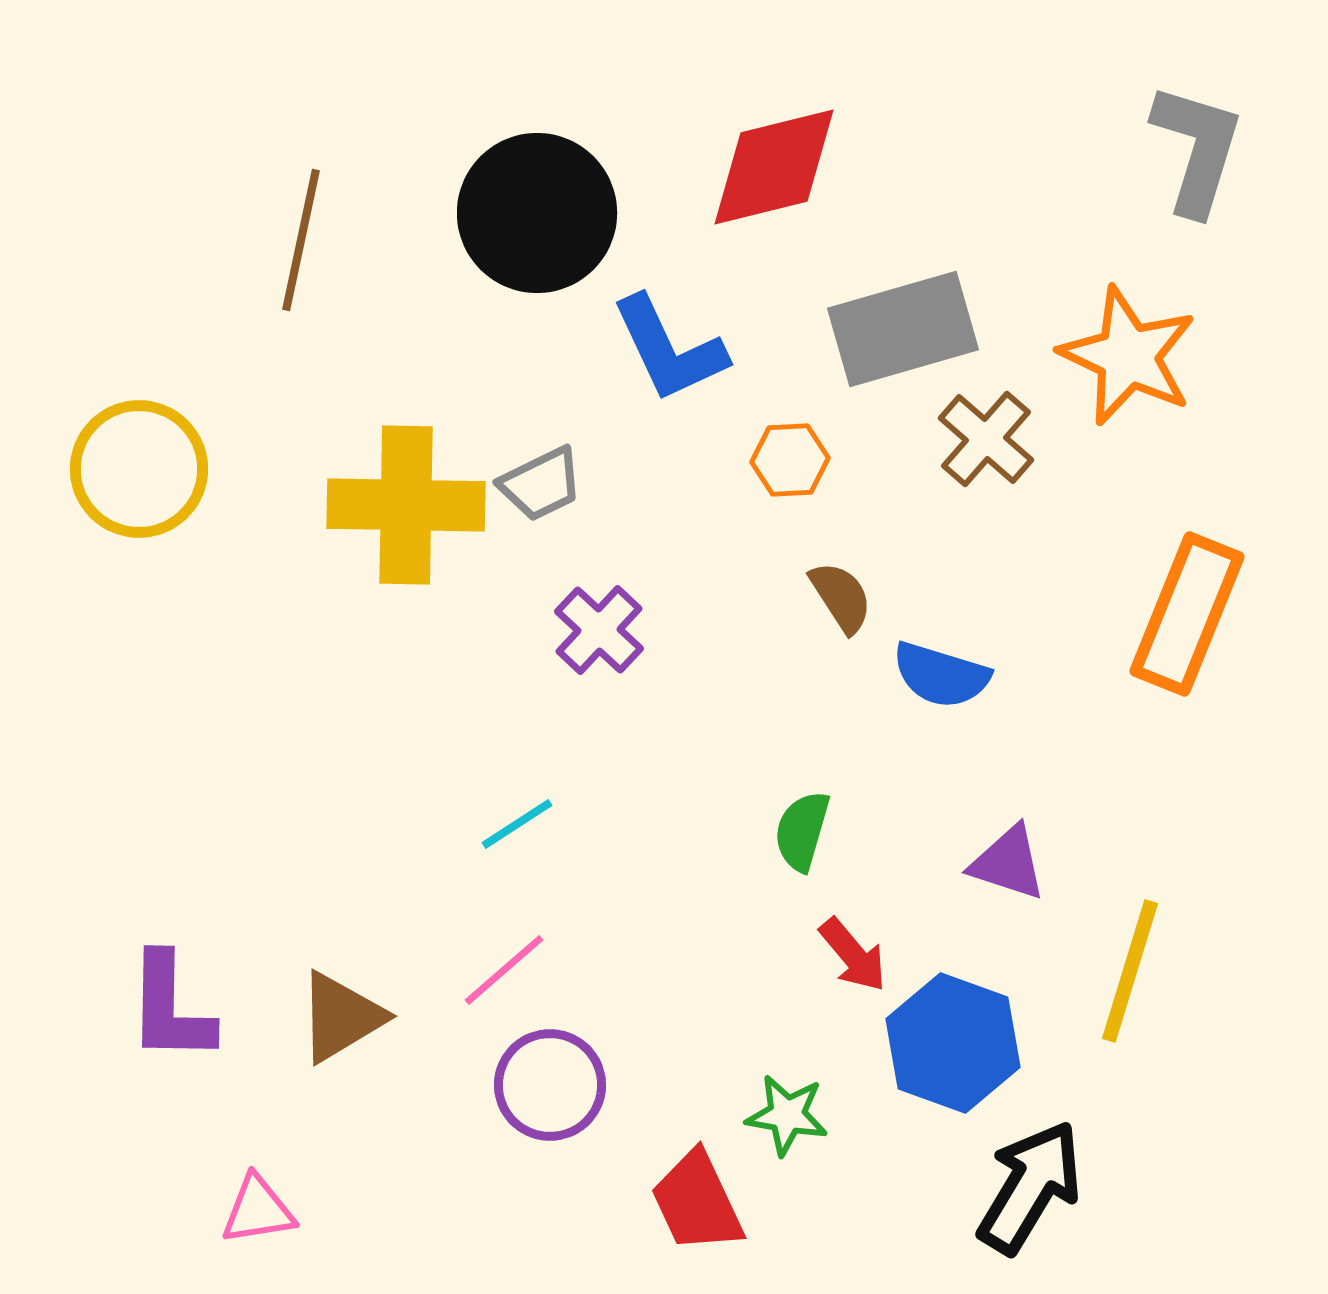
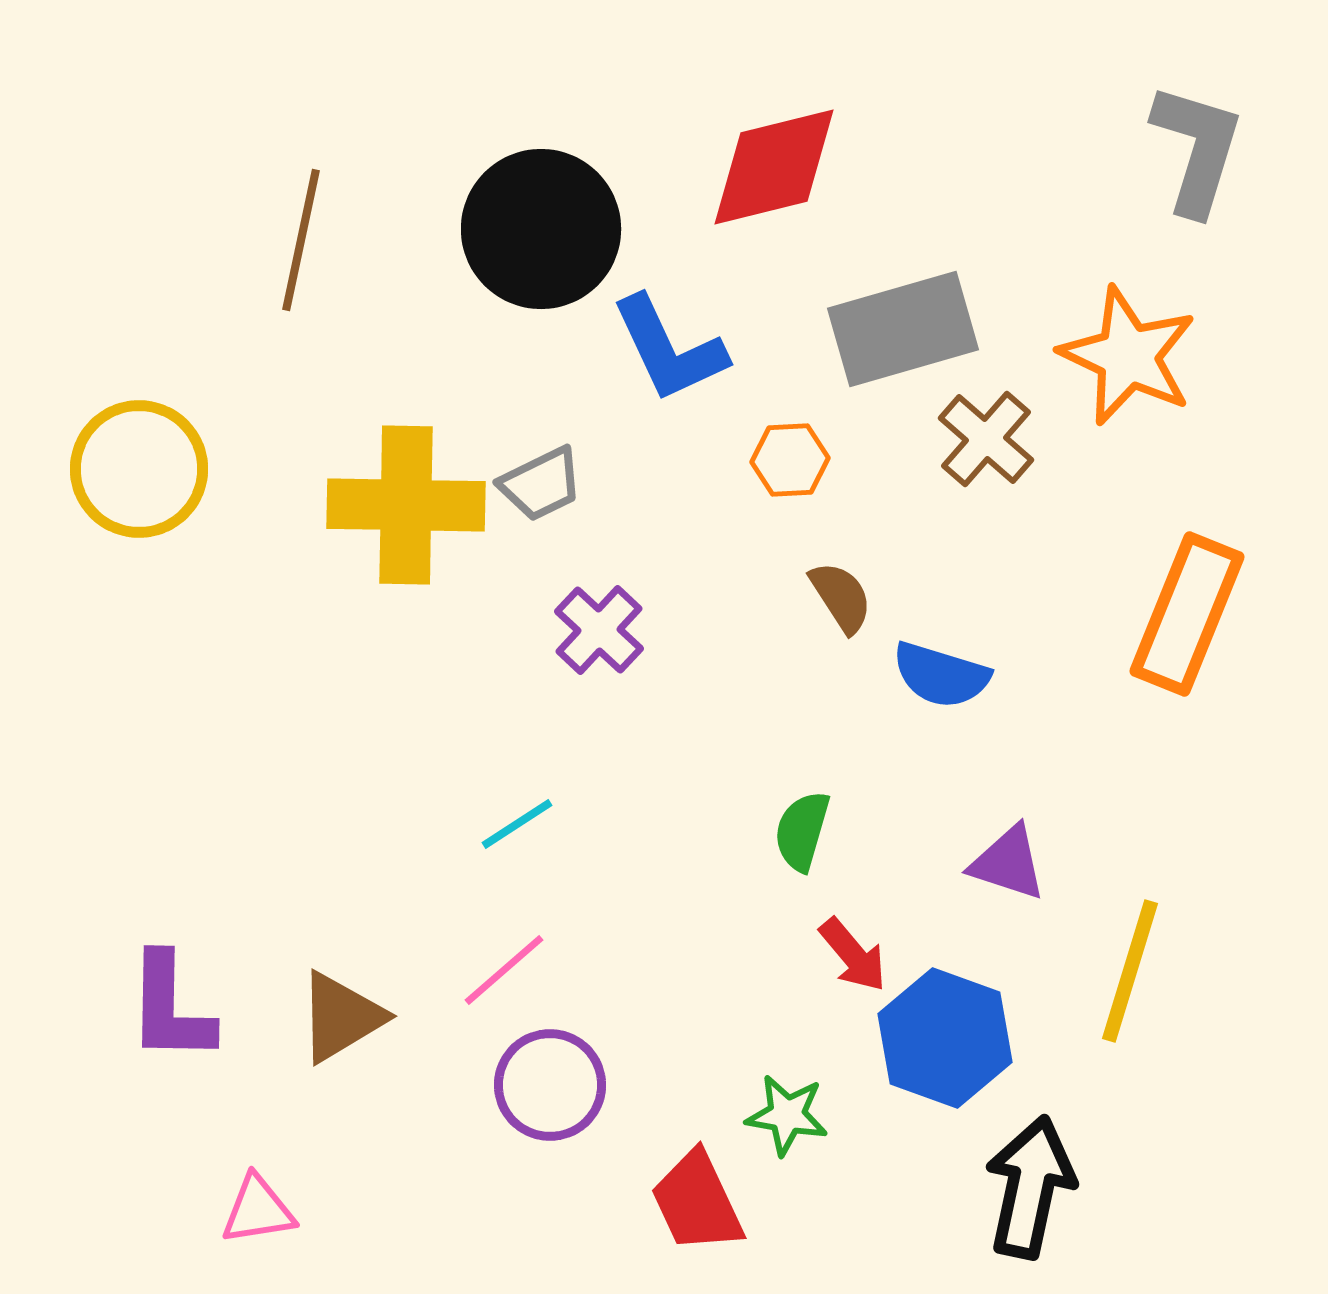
black circle: moved 4 px right, 16 px down
blue hexagon: moved 8 px left, 5 px up
black arrow: rotated 19 degrees counterclockwise
